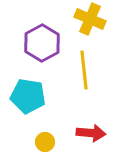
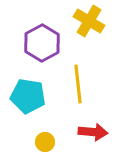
yellow cross: moved 1 px left, 2 px down; rotated 8 degrees clockwise
yellow line: moved 6 px left, 14 px down
red arrow: moved 2 px right, 1 px up
